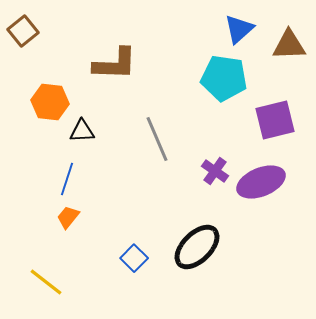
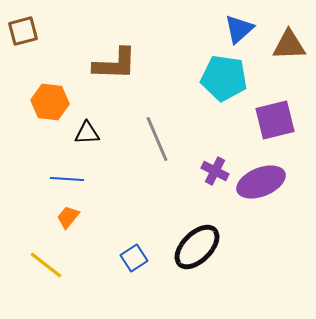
brown square: rotated 24 degrees clockwise
black triangle: moved 5 px right, 2 px down
purple cross: rotated 8 degrees counterclockwise
blue line: rotated 76 degrees clockwise
blue square: rotated 12 degrees clockwise
yellow line: moved 17 px up
